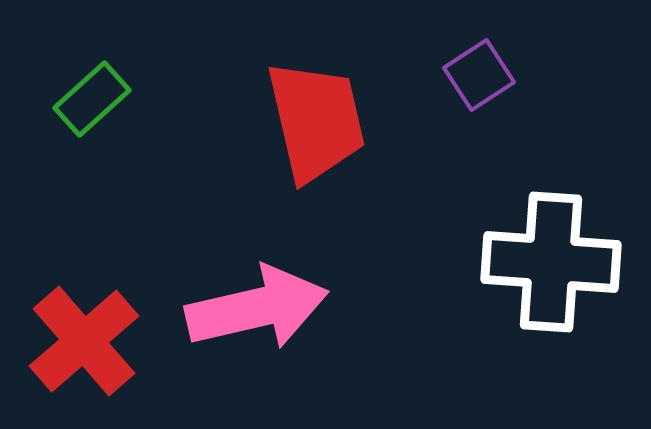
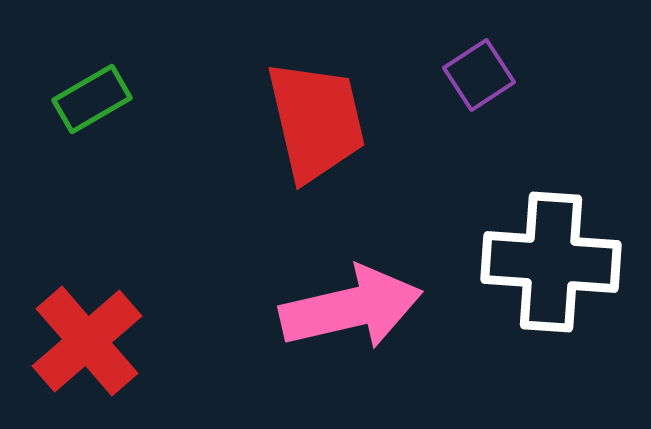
green rectangle: rotated 12 degrees clockwise
pink arrow: moved 94 px right
red cross: moved 3 px right
